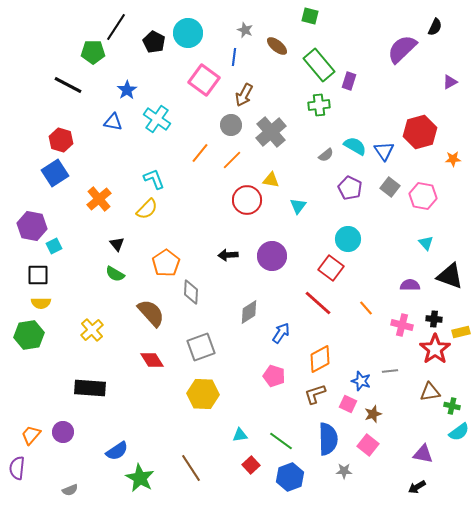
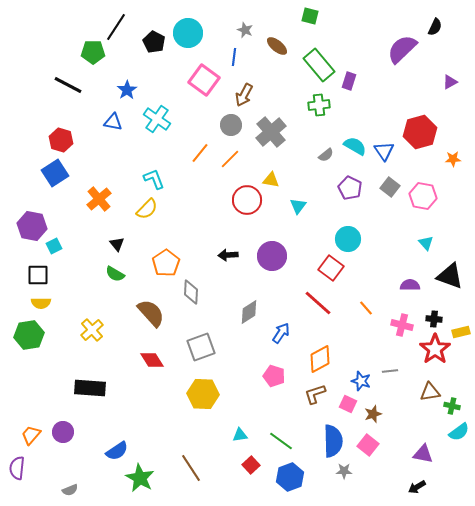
orange line at (232, 160): moved 2 px left, 1 px up
blue semicircle at (328, 439): moved 5 px right, 2 px down
